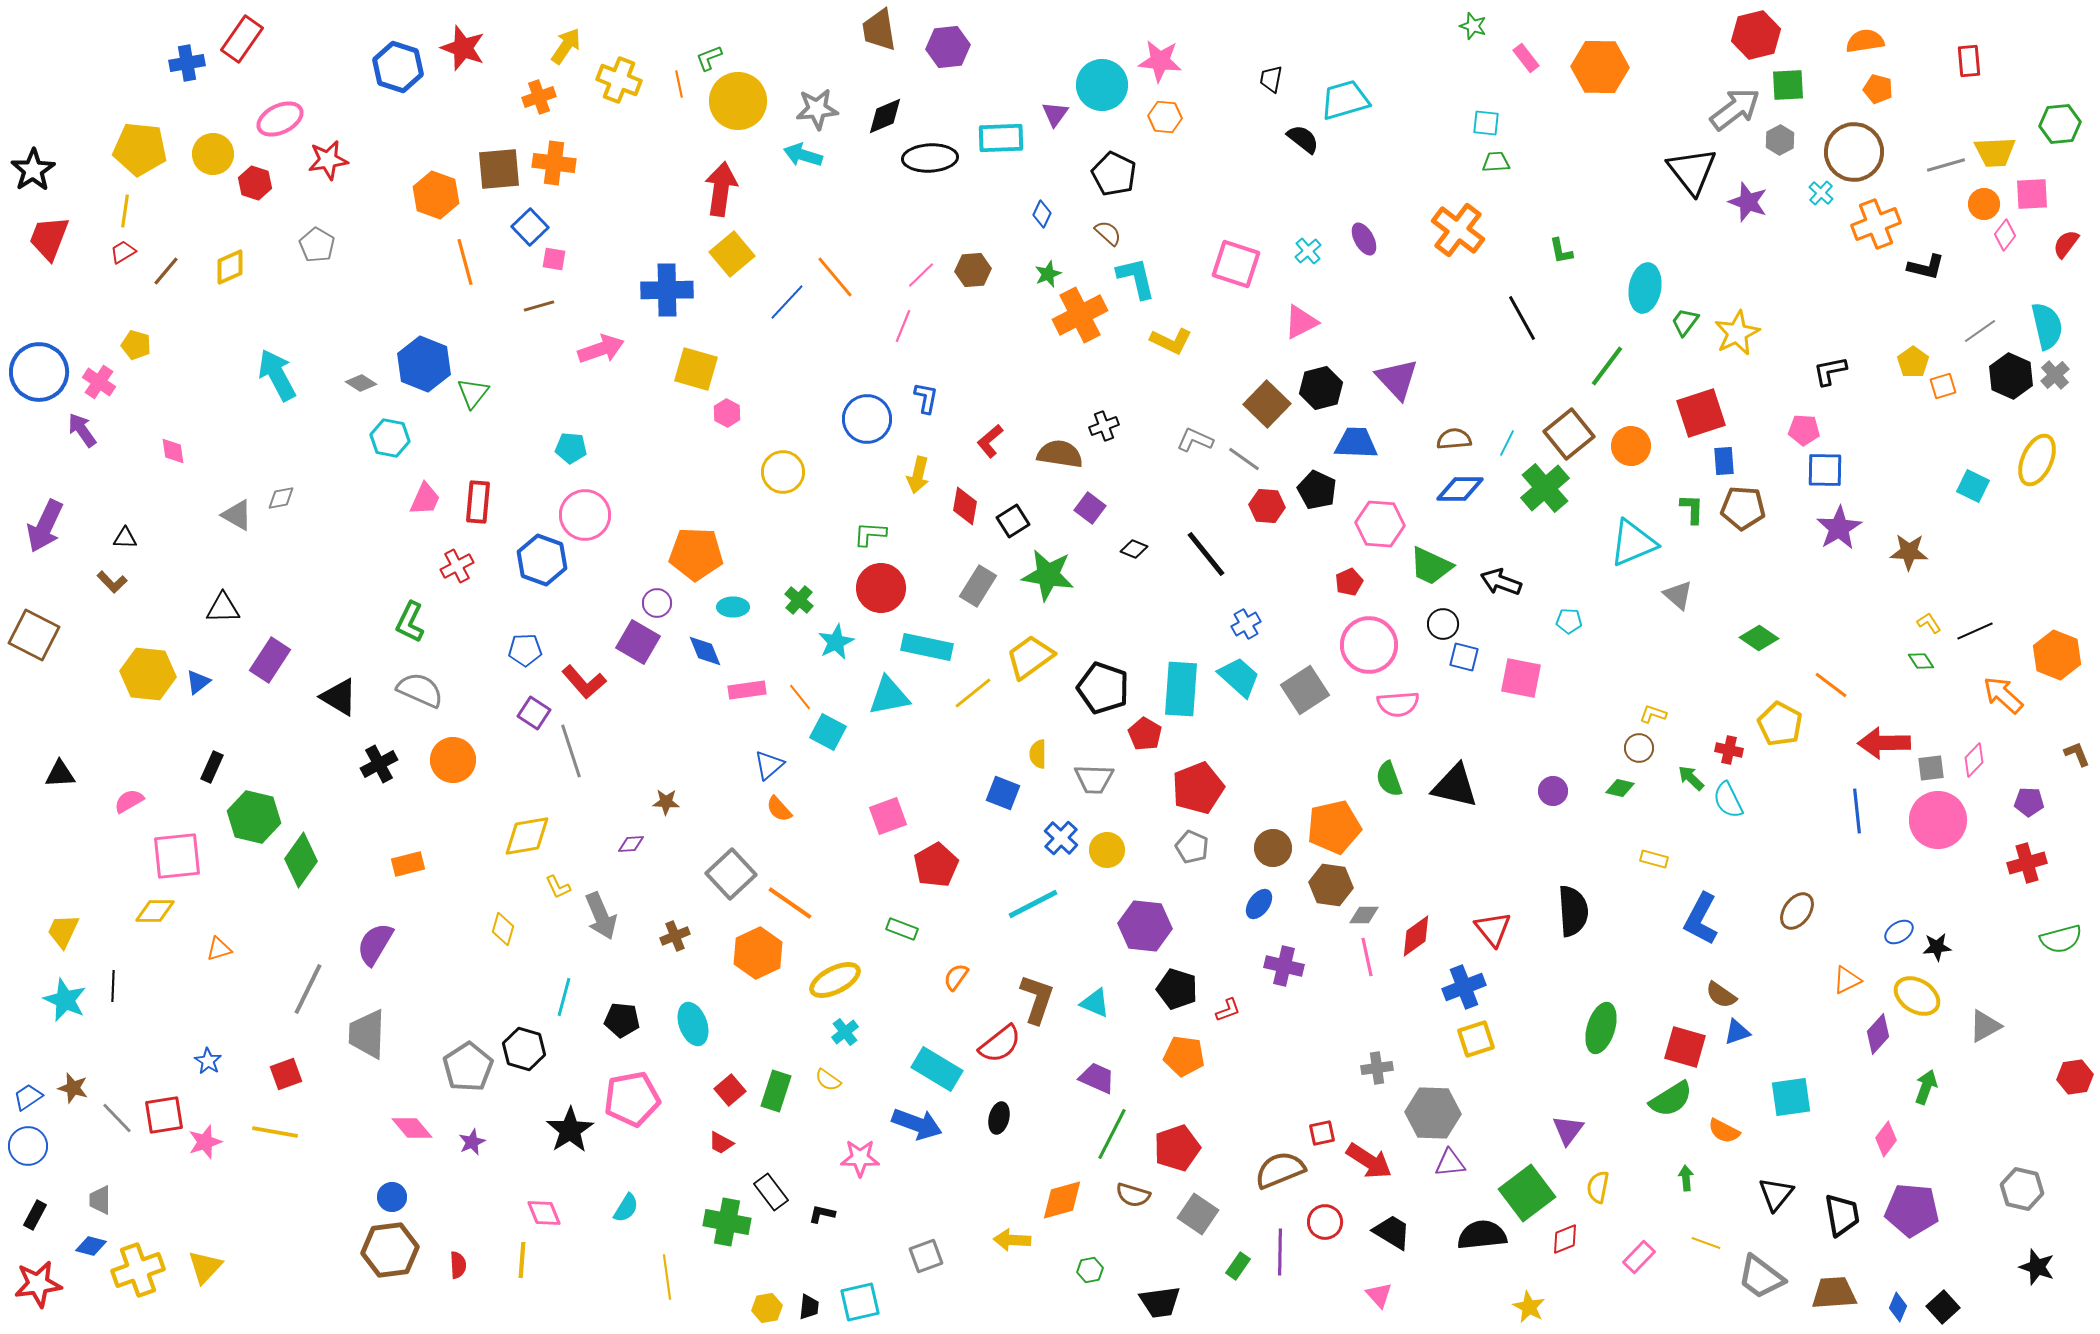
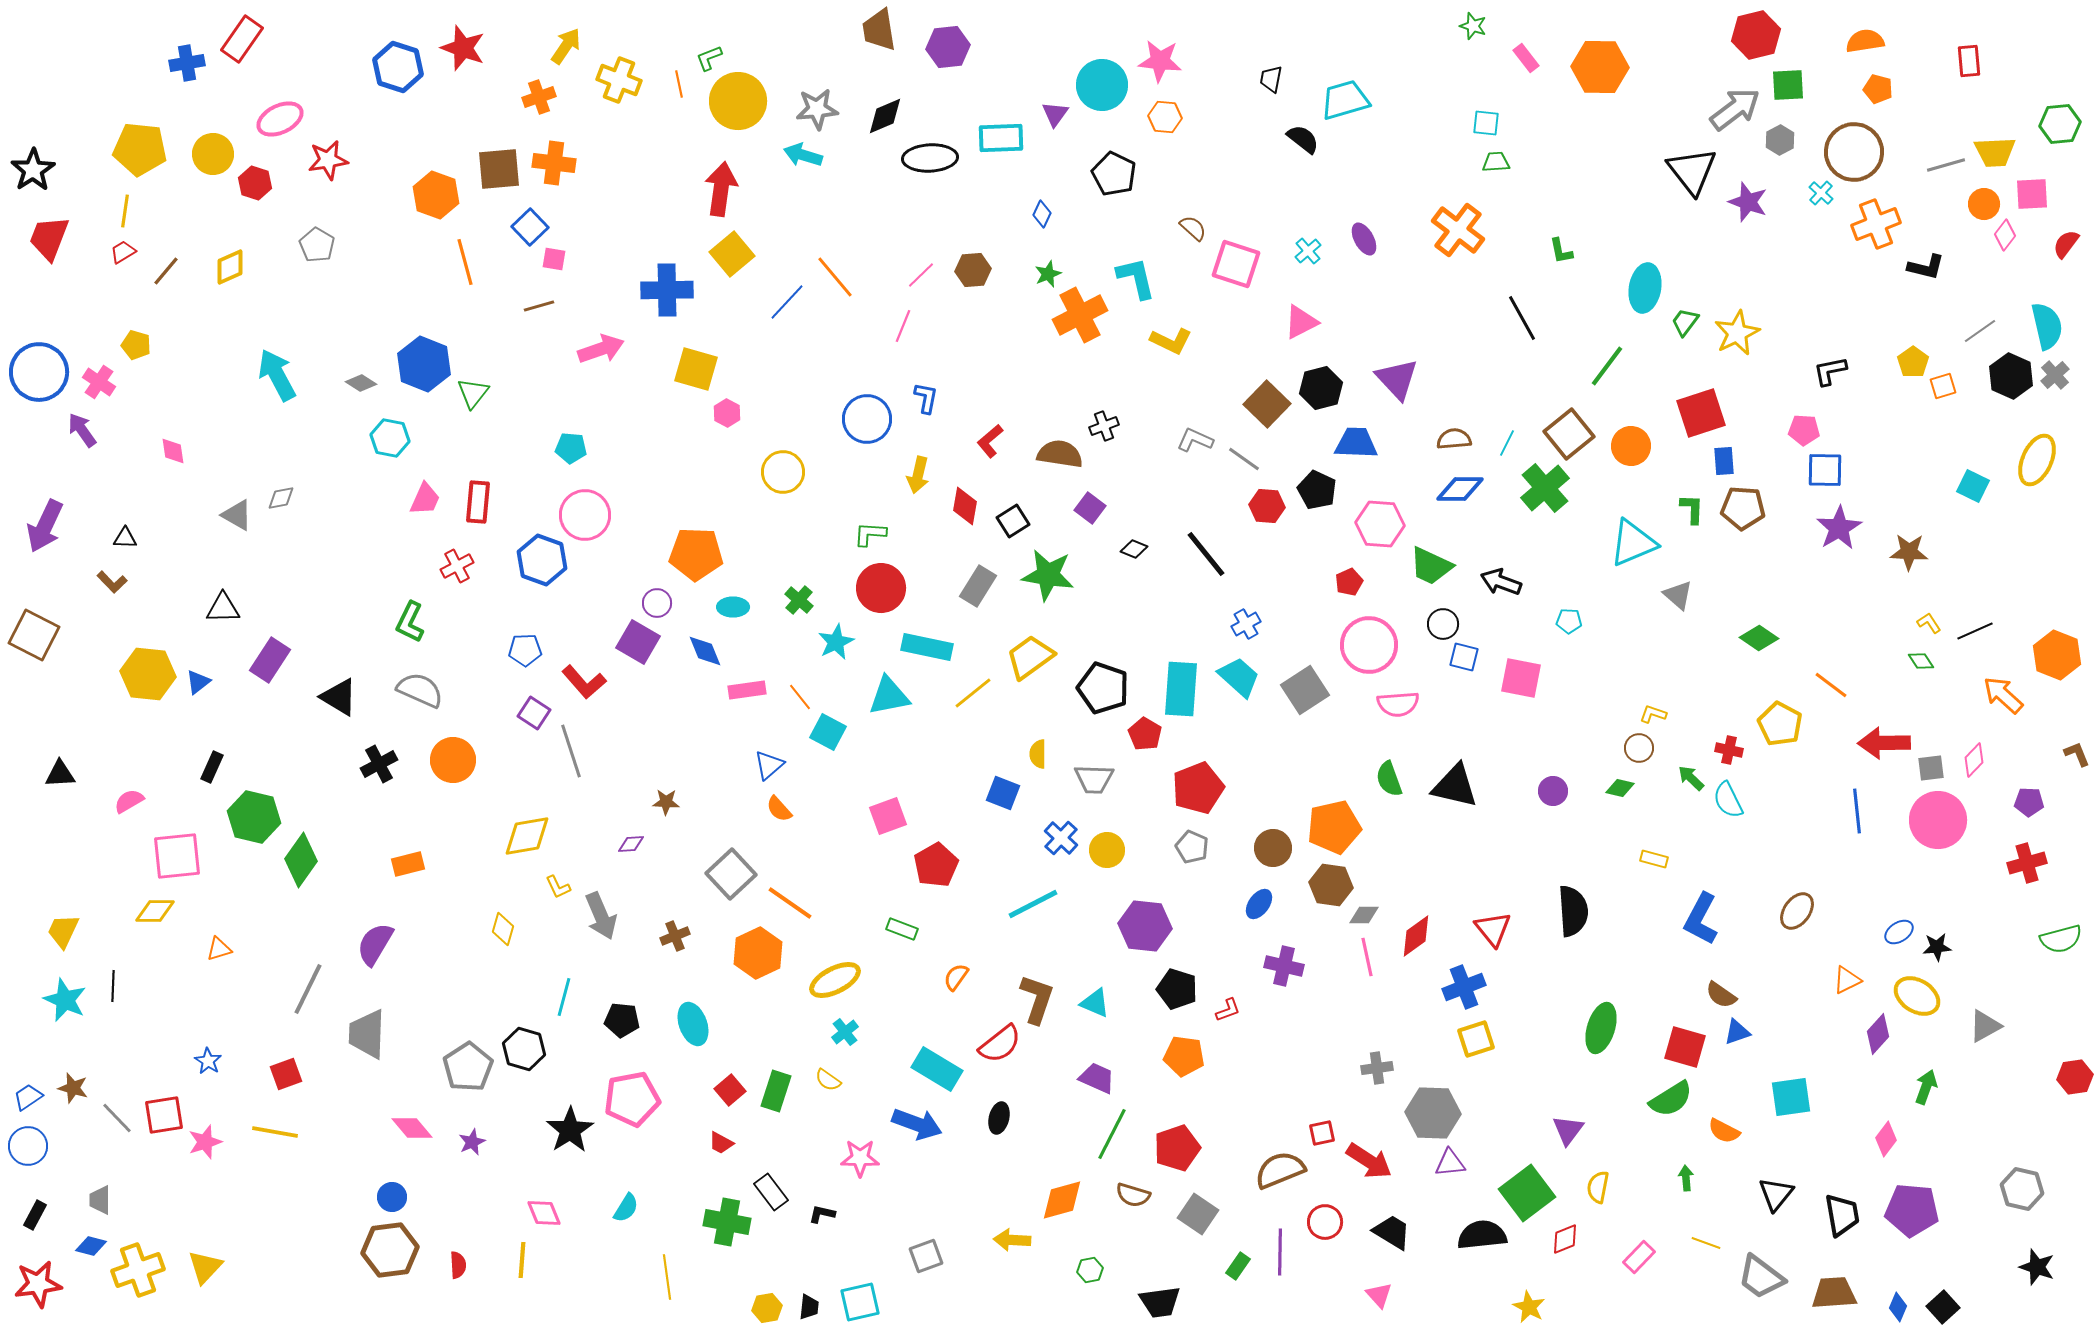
brown semicircle at (1108, 233): moved 85 px right, 5 px up
